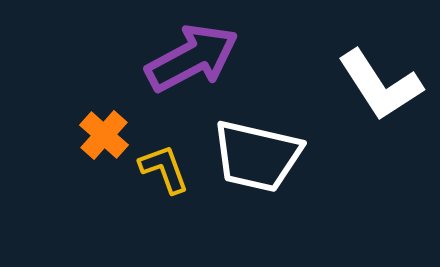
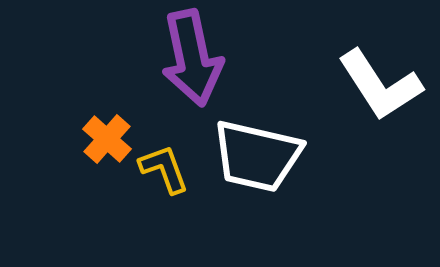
purple arrow: rotated 106 degrees clockwise
orange cross: moved 3 px right, 4 px down
